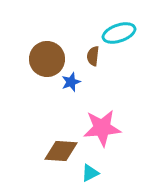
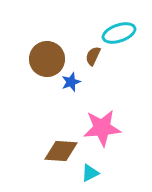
brown semicircle: rotated 18 degrees clockwise
